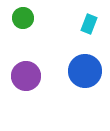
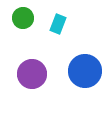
cyan rectangle: moved 31 px left
purple circle: moved 6 px right, 2 px up
